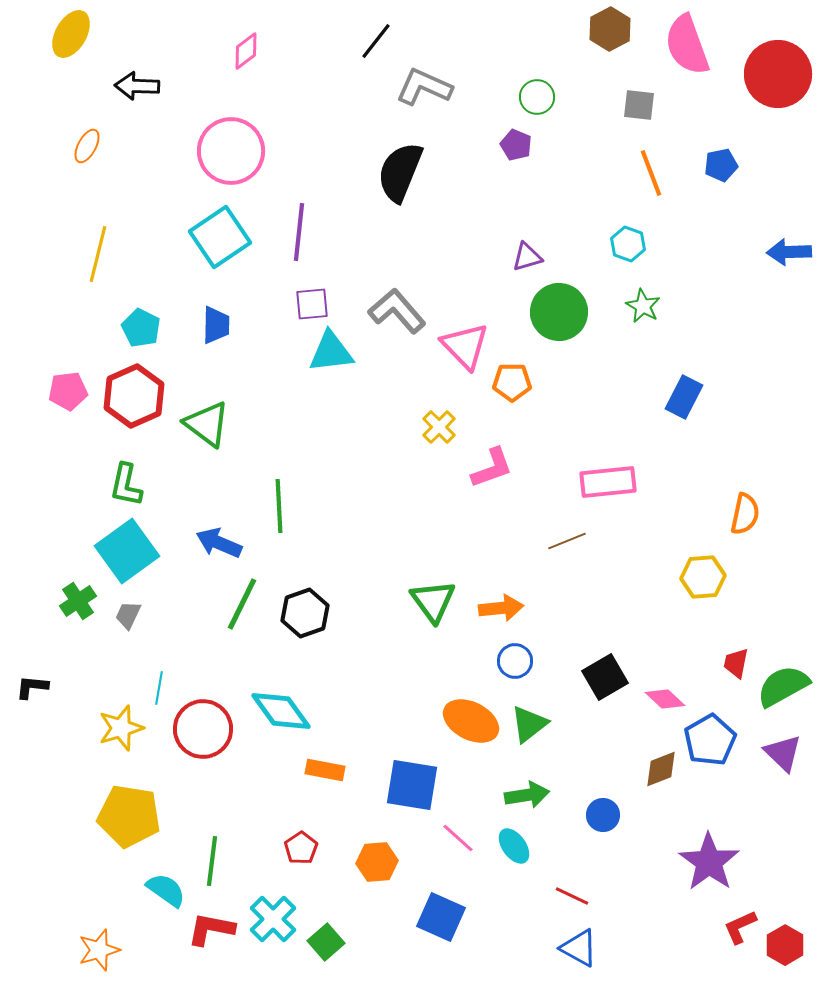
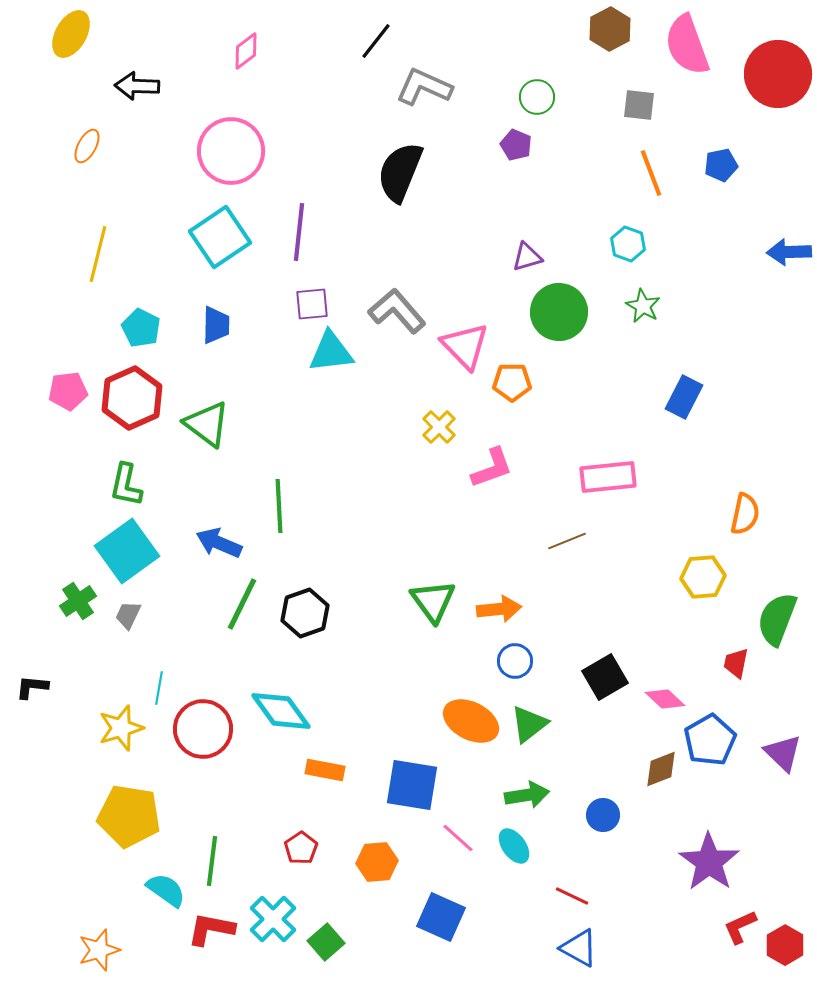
red hexagon at (134, 396): moved 2 px left, 2 px down
pink rectangle at (608, 482): moved 5 px up
orange arrow at (501, 608): moved 2 px left, 1 px down
green semicircle at (783, 686): moved 6 px left, 67 px up; rotated 40 degrees counterclockwise
